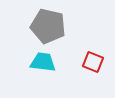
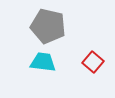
red square: rotated 20 degrees clockwise
